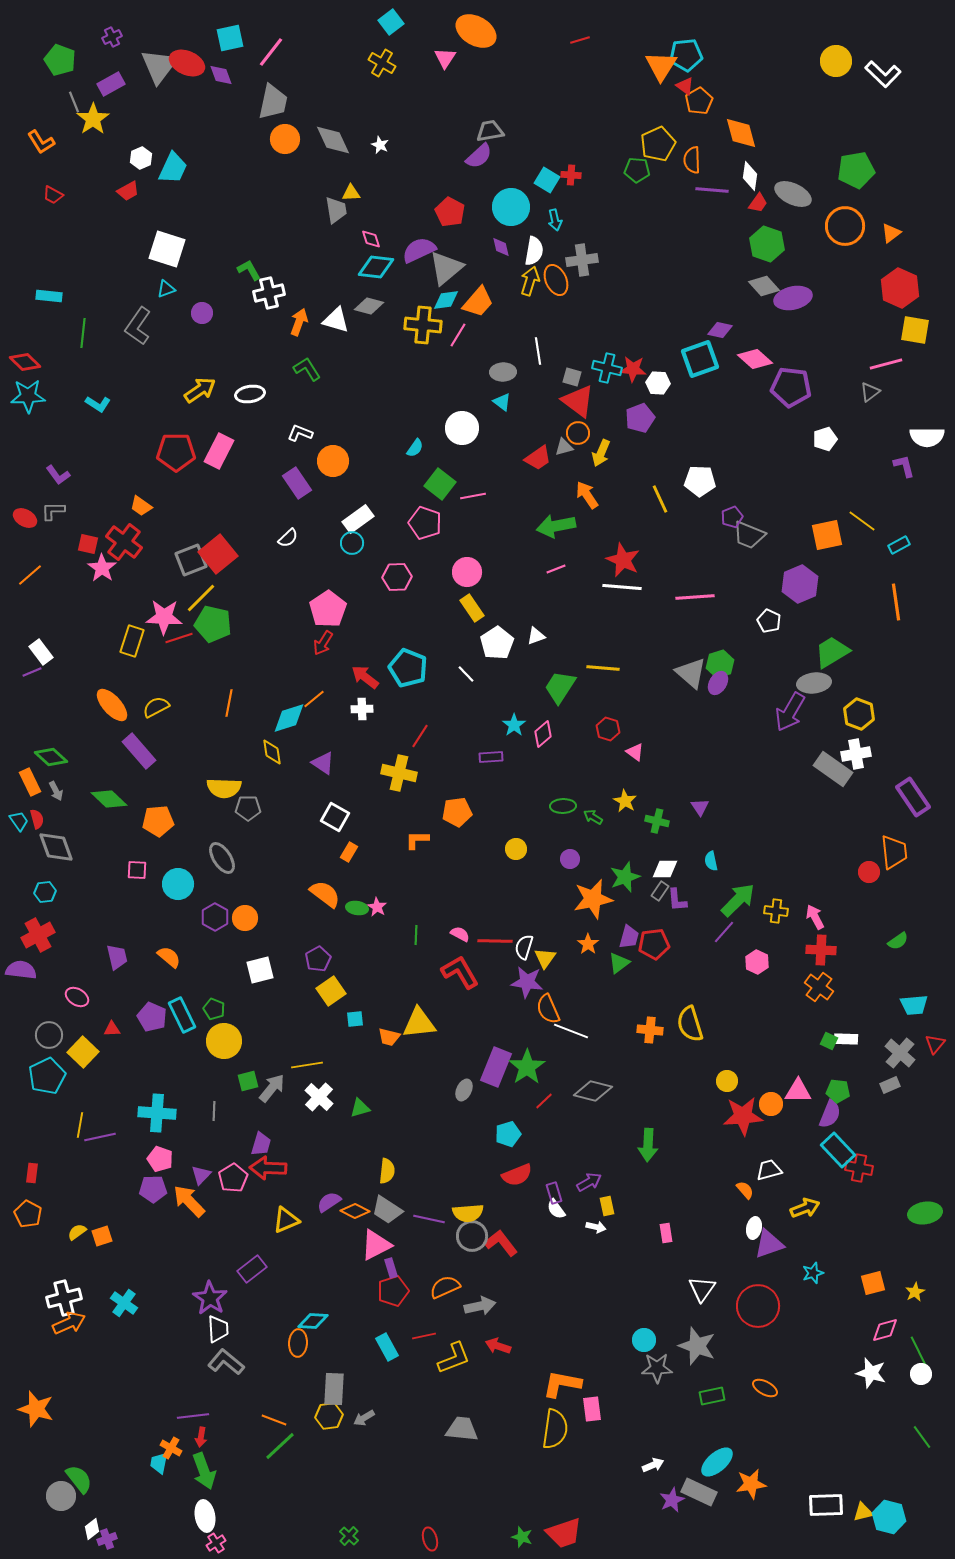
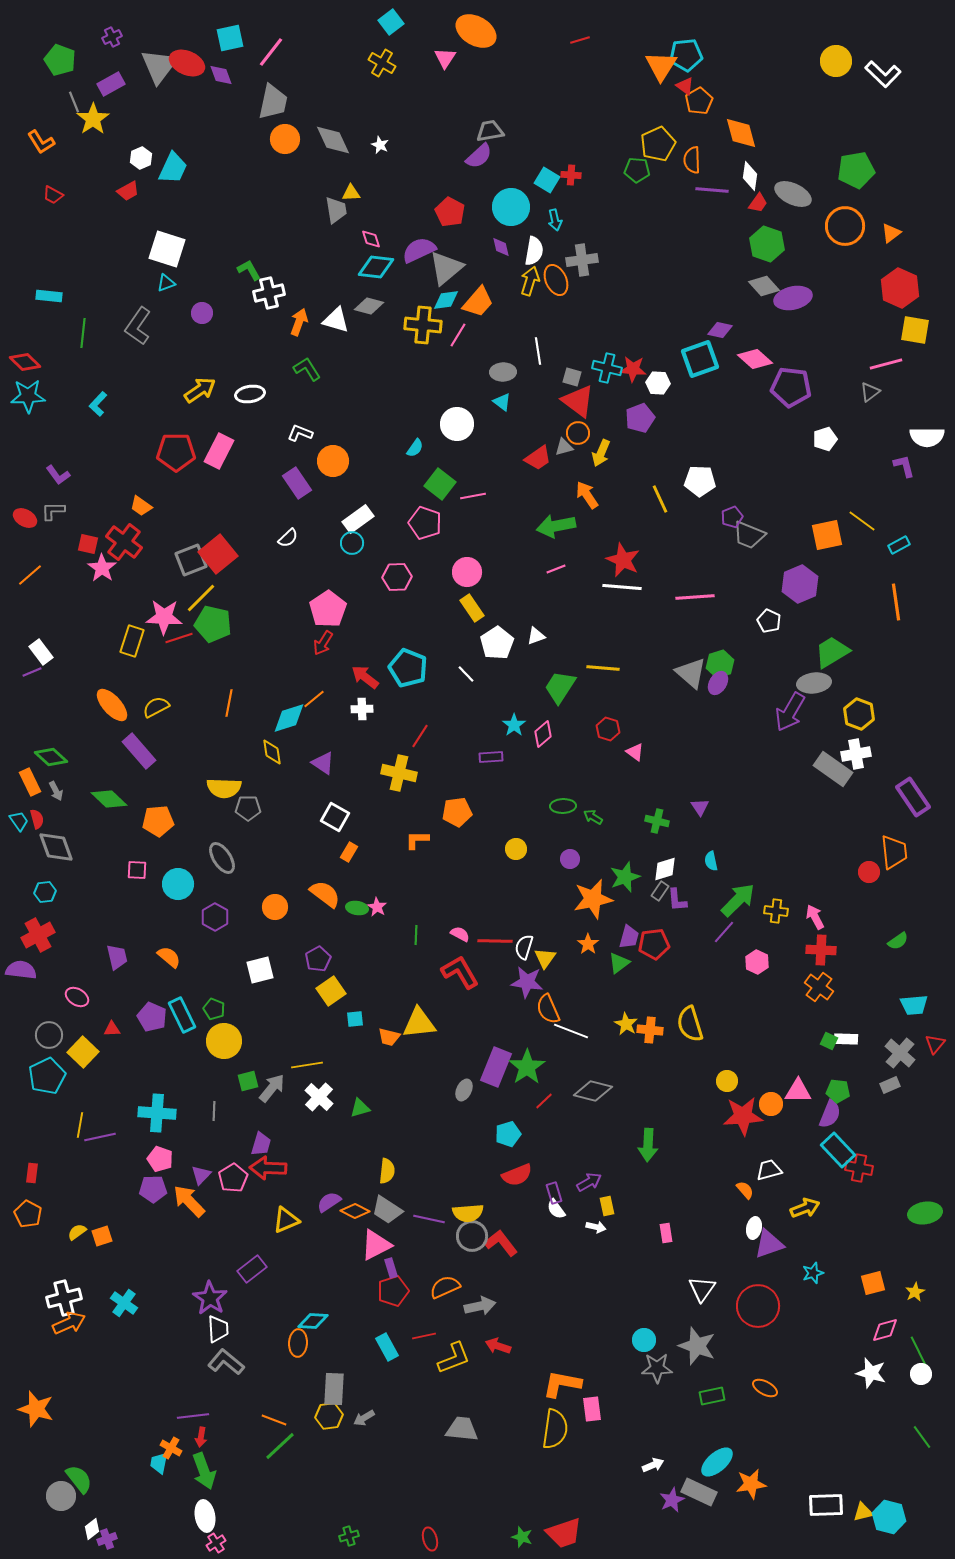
cyan triangle at (166, 289): moved 6 px up
cyan L-shape at (98, 404): rotated 100 degrees clockwise
white circle at (462, 428): moved 5 px left, 4 px up
yellow star at (625, 801): moved 1 px right, 223 px down
white diamond at (665, 869): rotated 16 degrees counterclockwise
orange circle at (245, 918): moved 30 px right, 11 px up
green cross at (349, 1536): rotated 30 degrees clockwise
